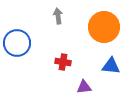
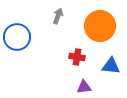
gray arrow: rotated 28 degrees clockwise
orange circle: moved 4 px left, 1 px up
blue circle: moved 6 px up
red cross: moved 14 px right, 5 px up
